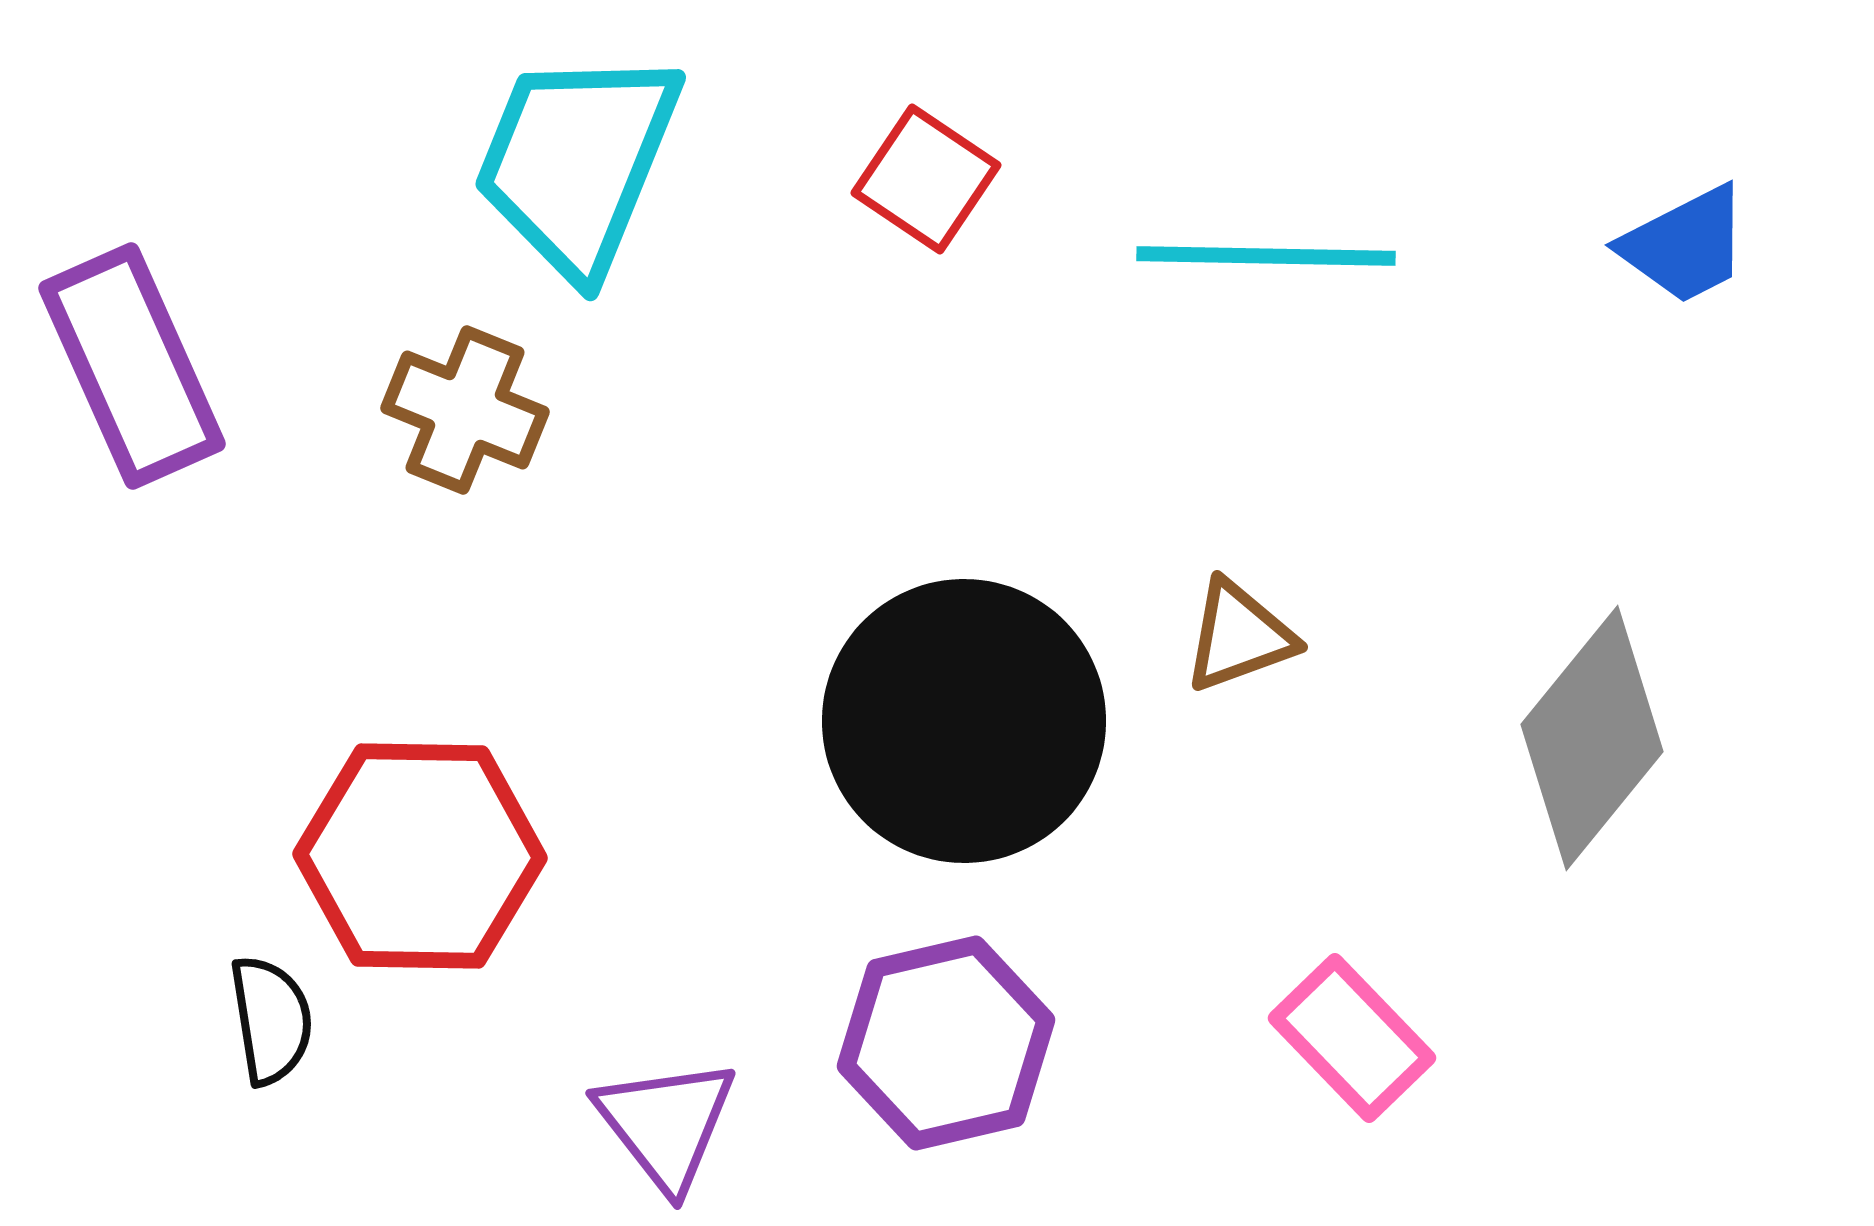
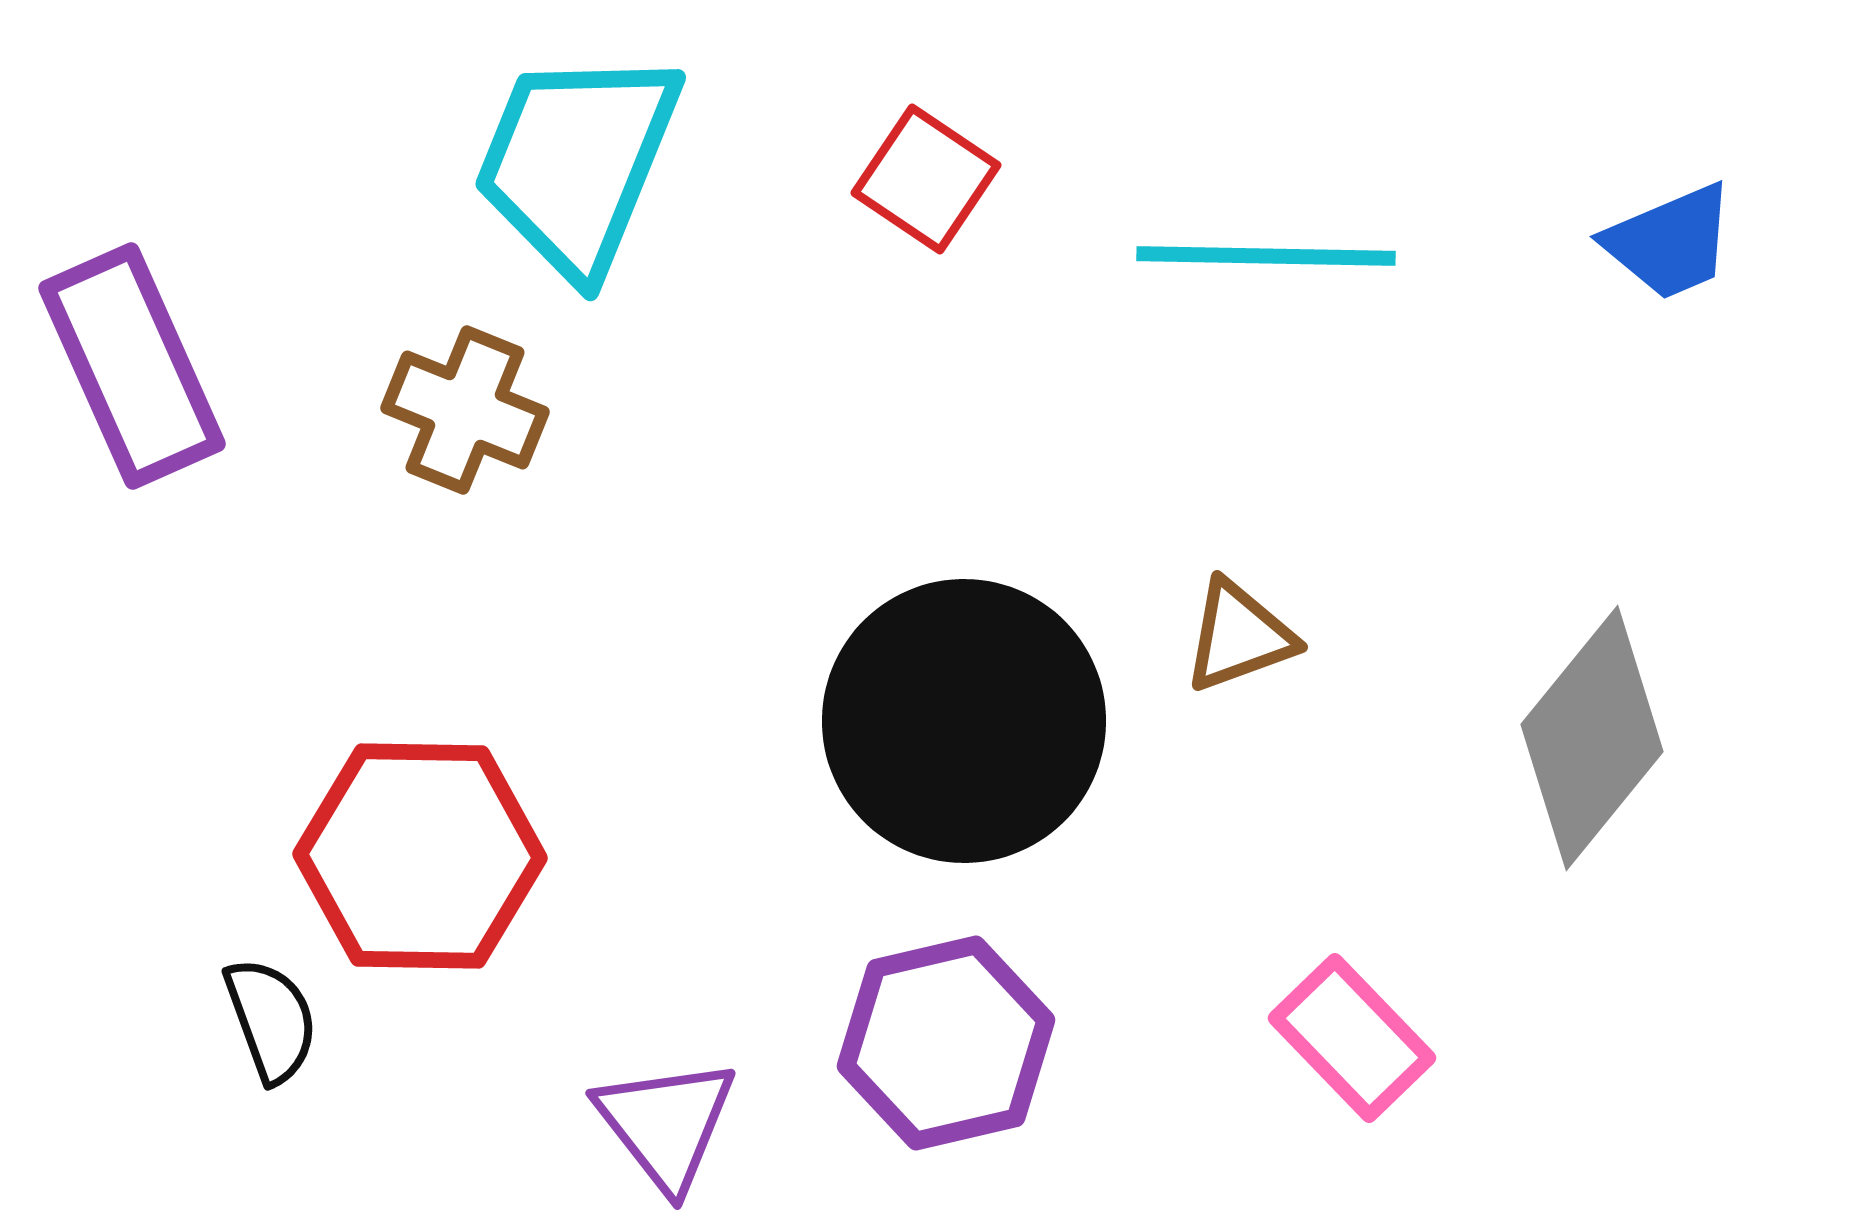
blue trapezoid: moved 15 px left, 3 px up; rotated 4 degrees clockwise
black semicircle: rotated 11 degrees counterclockwise
